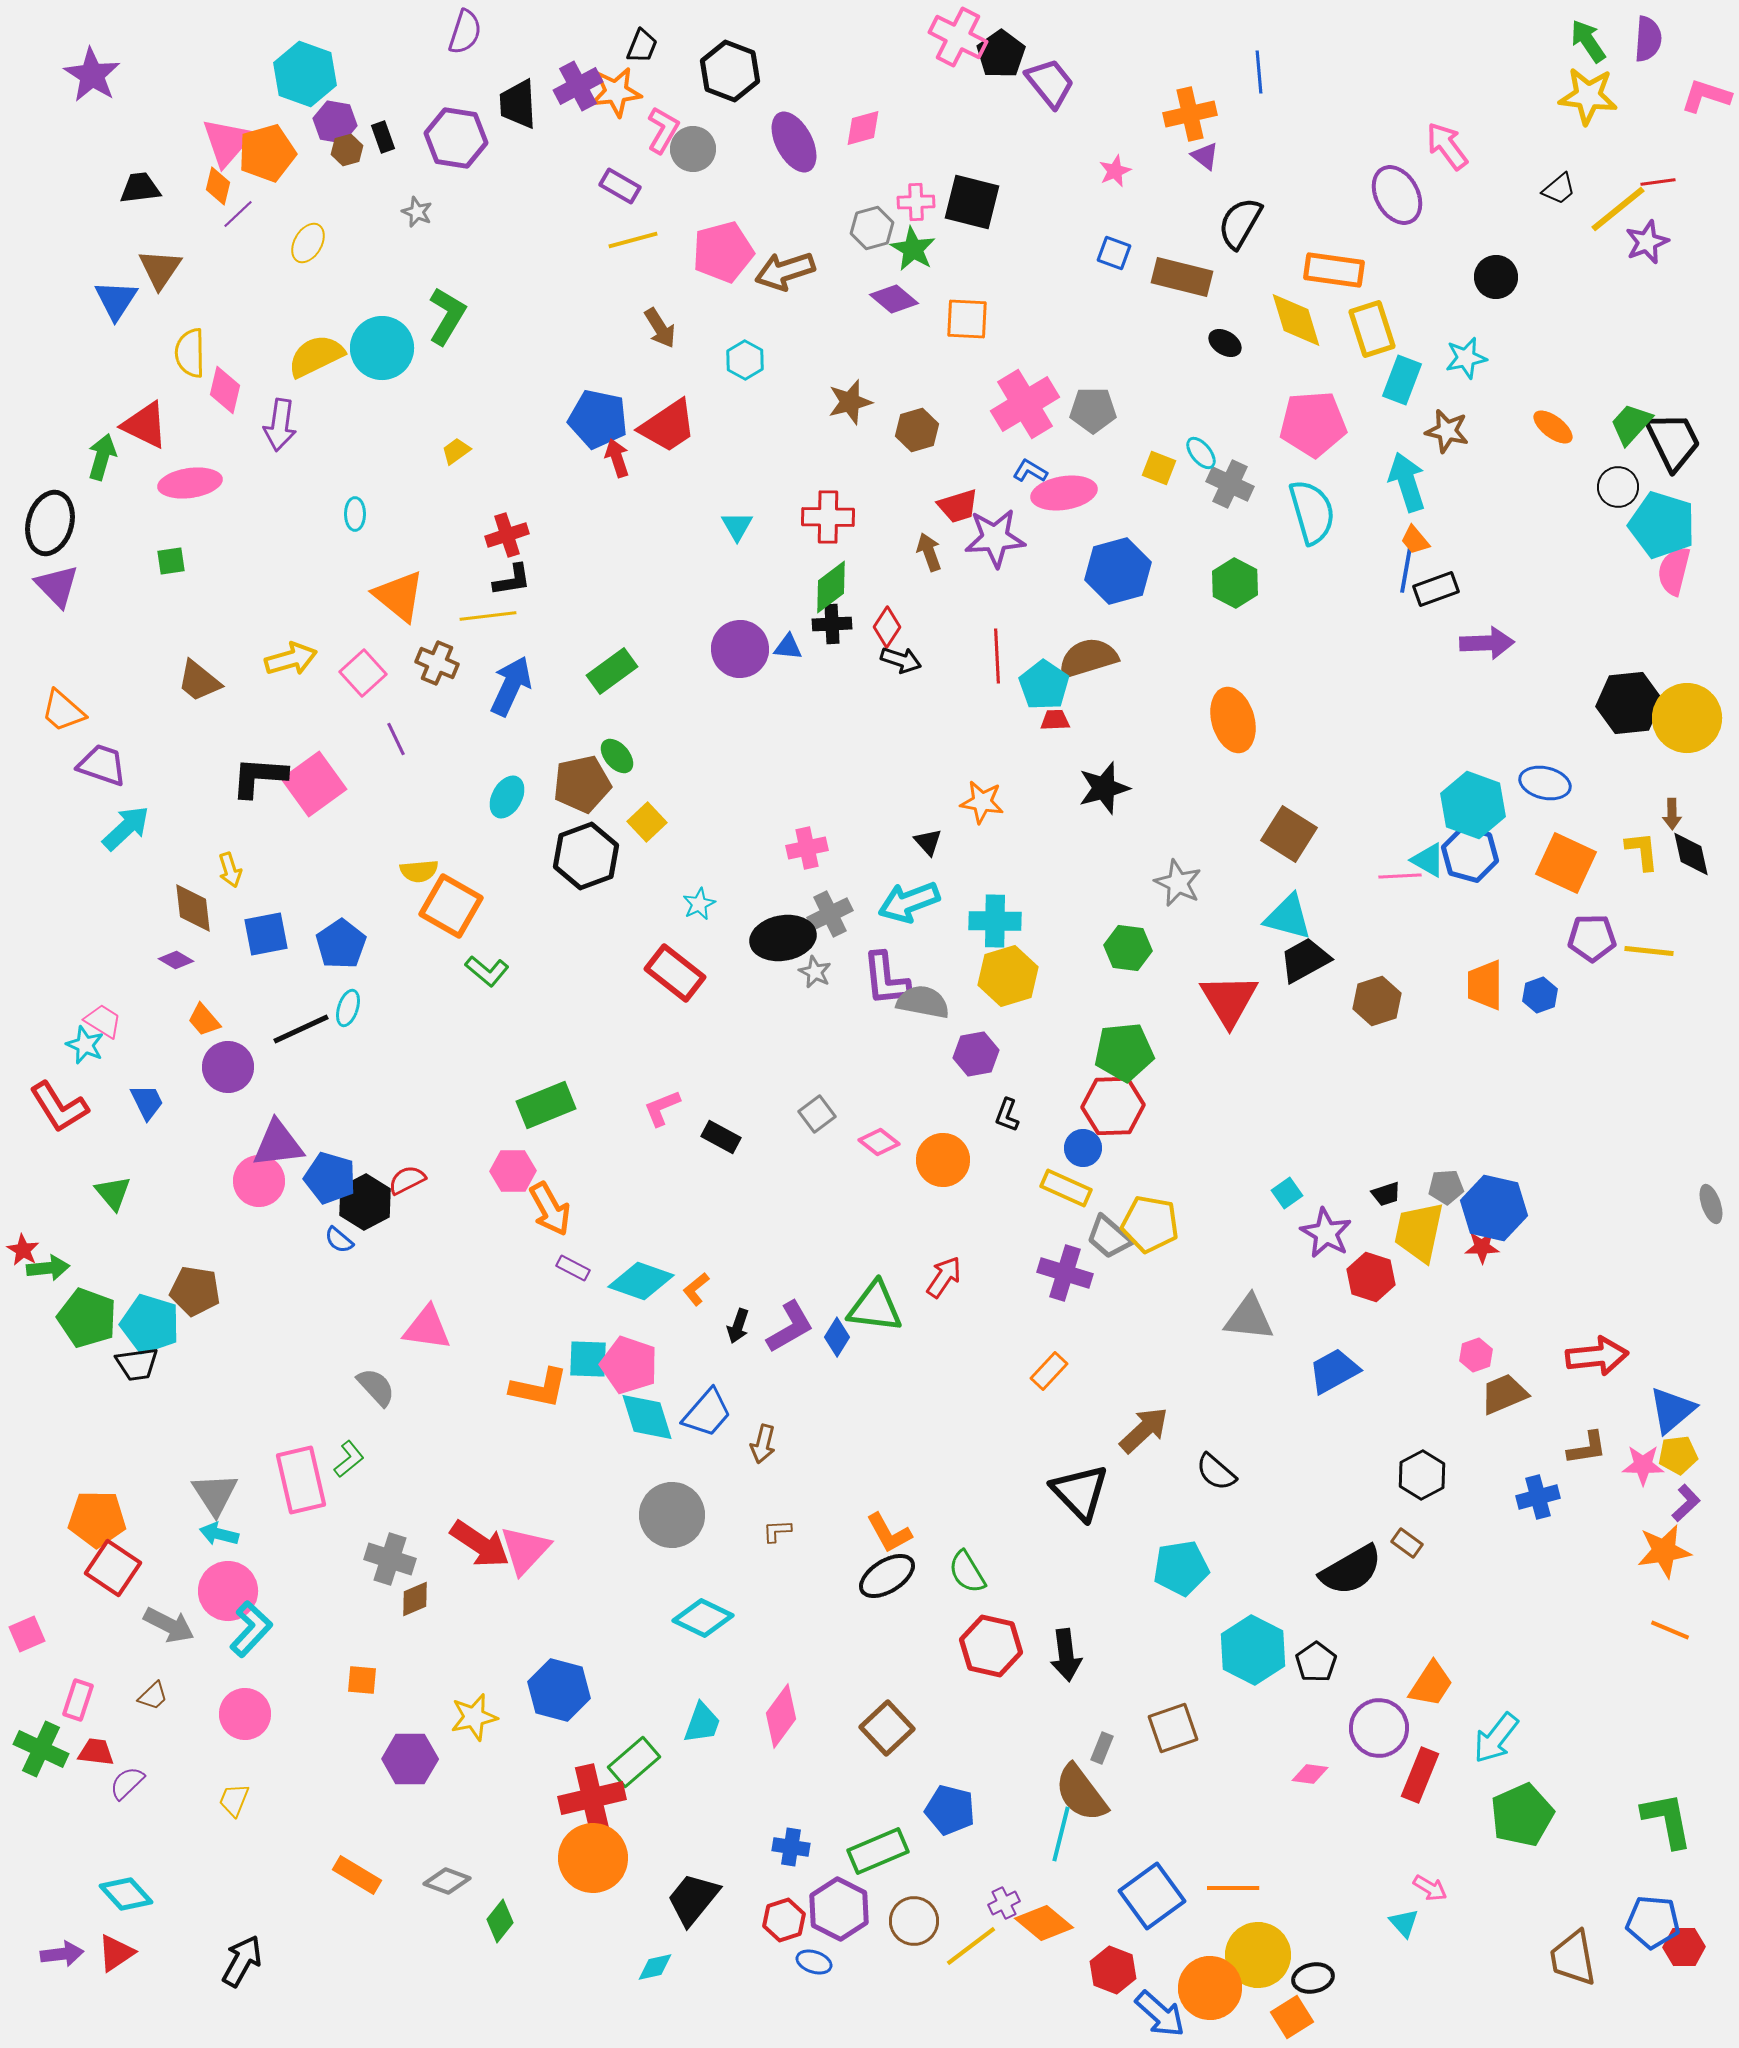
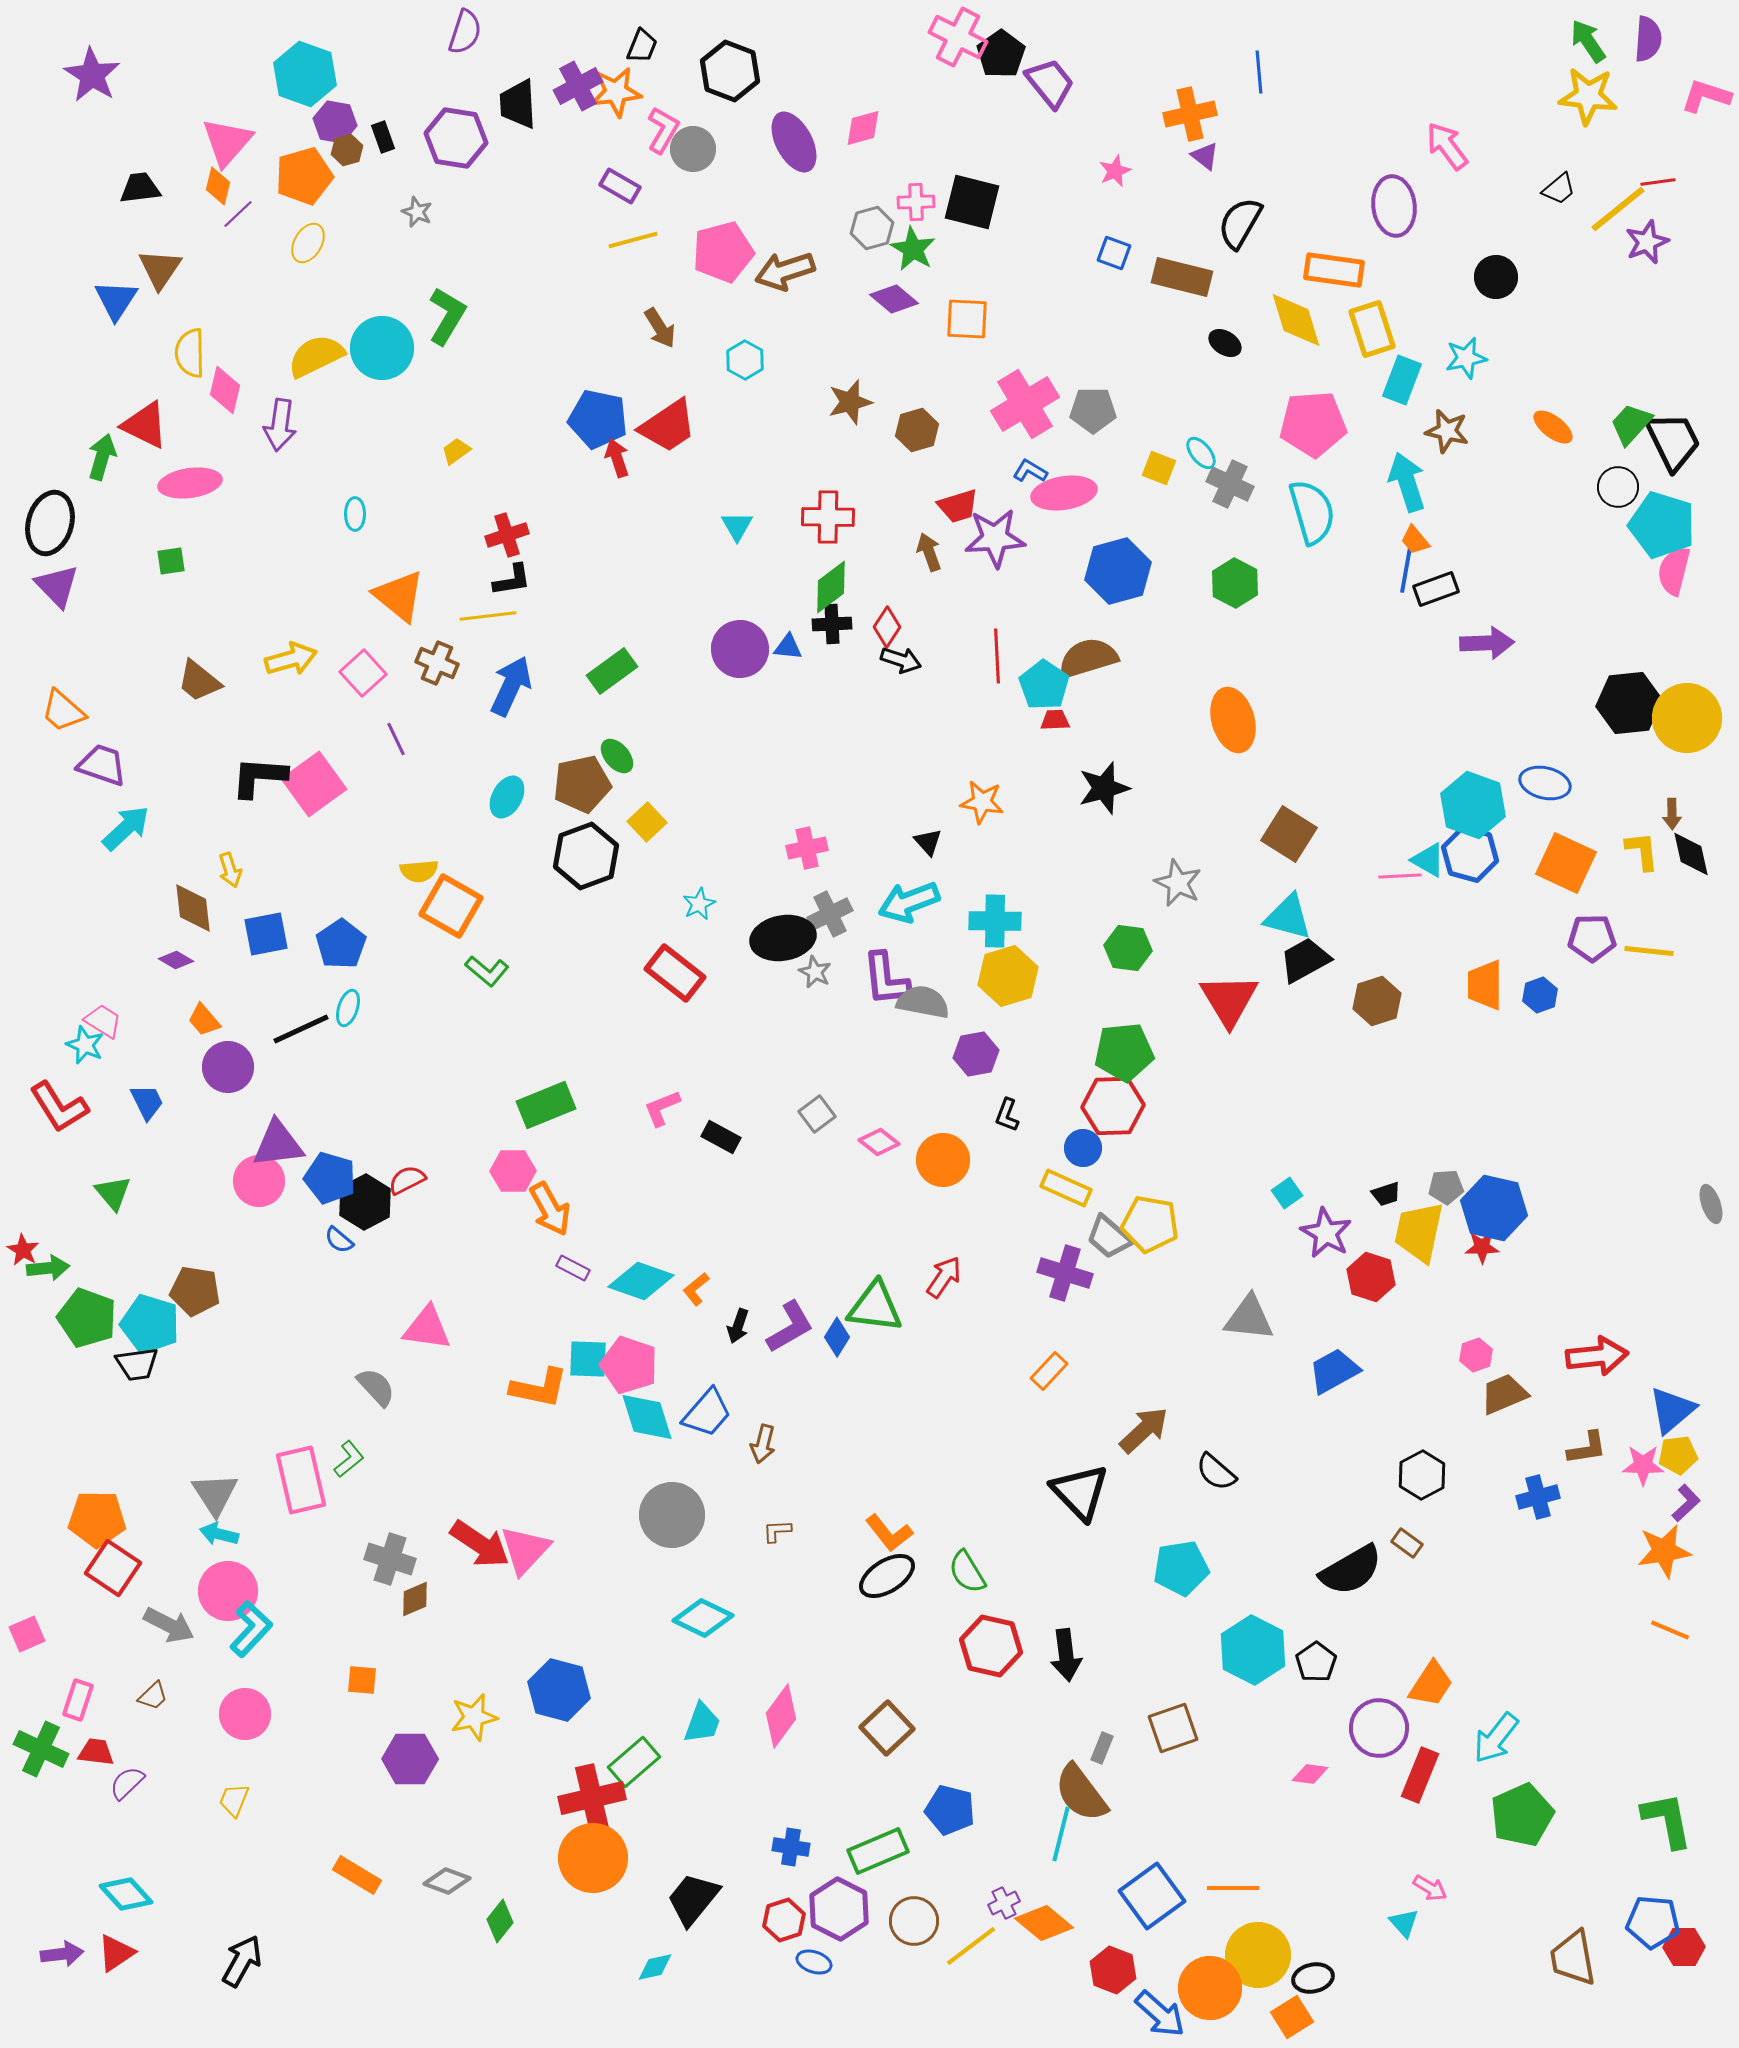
orange pentagon at (267, 153): moved 37 px right, 23 px down
purple ellipse at (1397, 195): moved 3 px left, 11 px down; rotated 22 degrees clockwise
orange L-shape at (889, 1533): rotated 9 degrees counterclockwise
